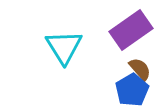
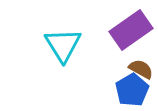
cyan triangle: moved 1 px left, 2 px up
brown semicircle: moved 1 px right; rotated 20 degrees counterclockwise
